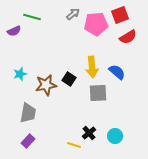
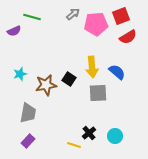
red square: moved 1 px right, 1 px down
